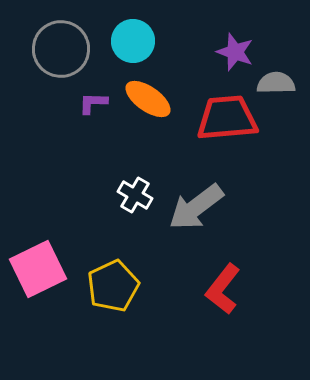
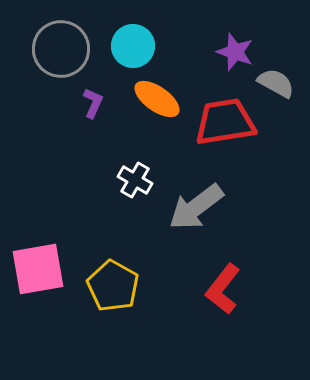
cyan circle: moved 5 px down
gray semicircle: rotated 30 degrees clockwise
orange ellipse: moved 9 px right
purple L-shape: rotated 112 degrees clockwise
red trapezoid: moved 2 px left, 4 px down; rotated 4 degrees counterclockwise
white cross: moved 15 px up
pink square: rotated 16 degrees clockwise
yellow pentagon: rotated 18 degrees counterclockwise
